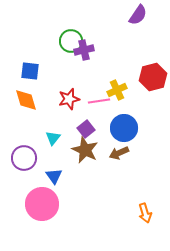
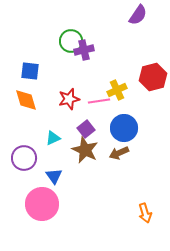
cyan triangle: rotated 28 degrees clockwise
